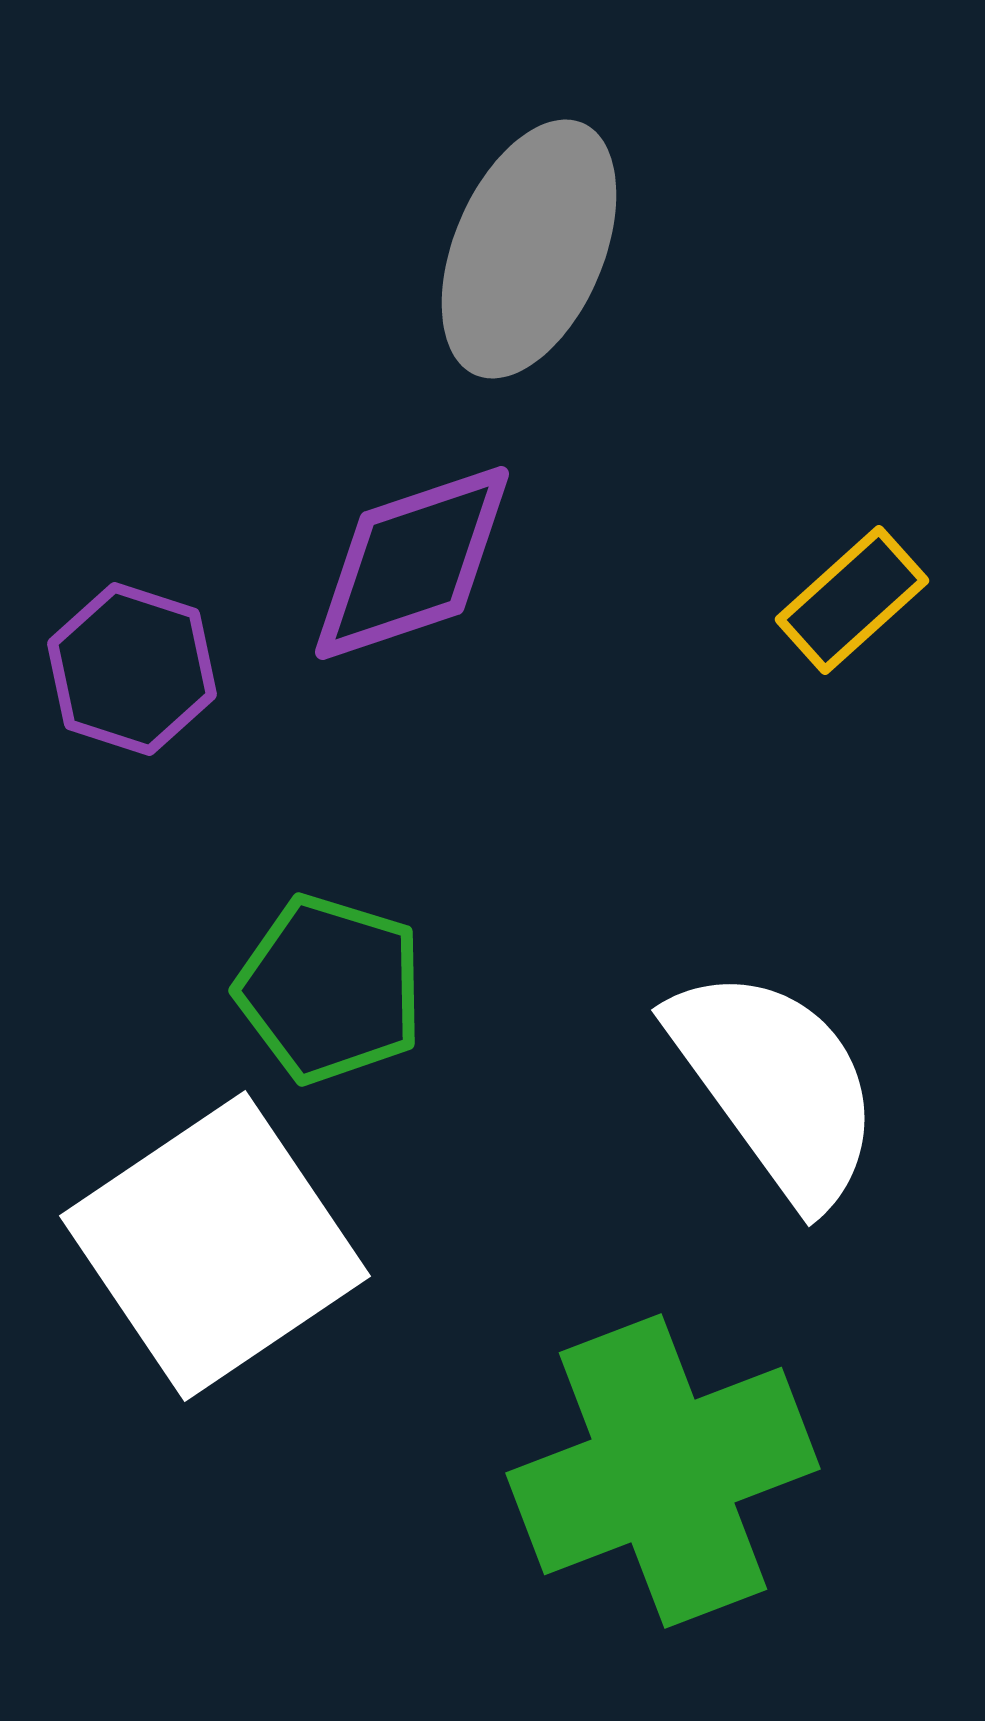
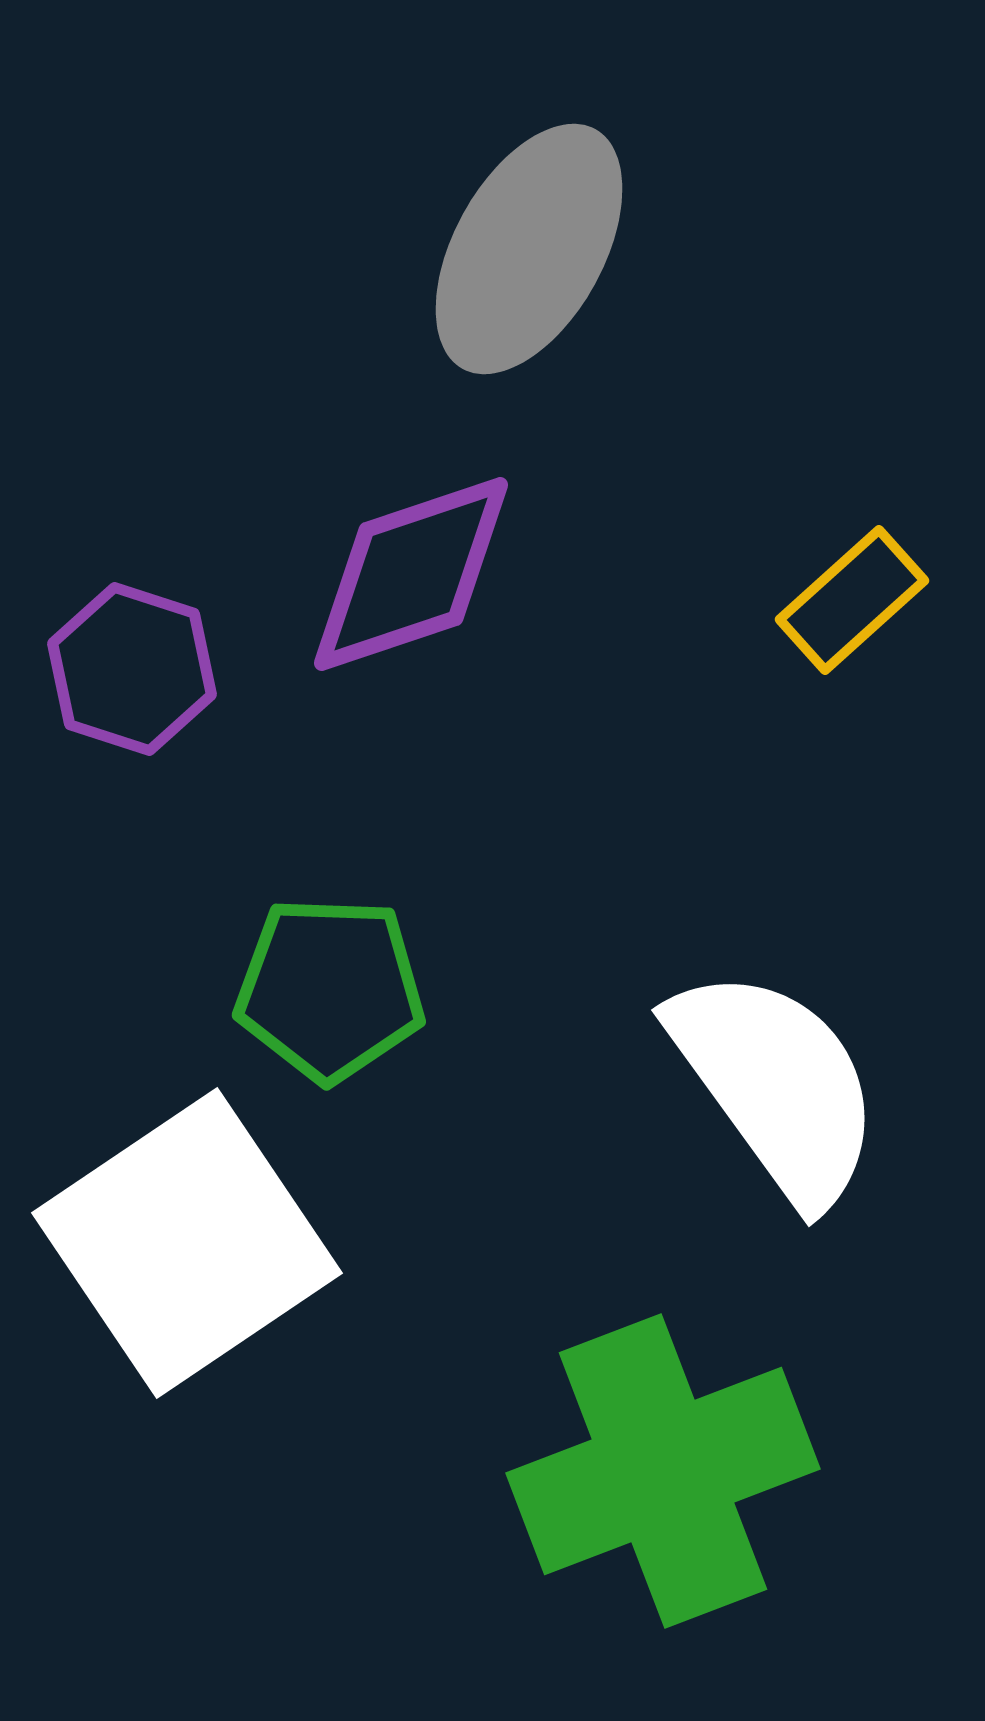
gray ellipse: rotated 6 degrees clockwise
purple diamond: moved 1 px left, 11 px down
green pentagon: rotated 15 degrees counterclockwise
white square: moved 28 px left, 3 px up
